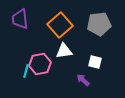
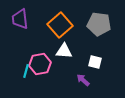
gray pentagon: rotated 15 degrees clockwise
white triangle: rotated 12 degrees clockwise
